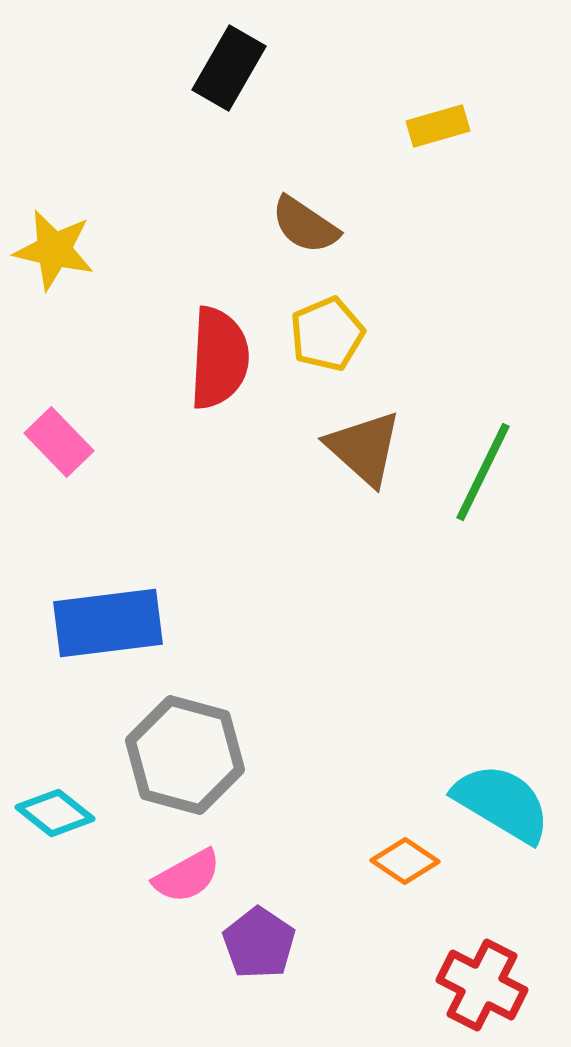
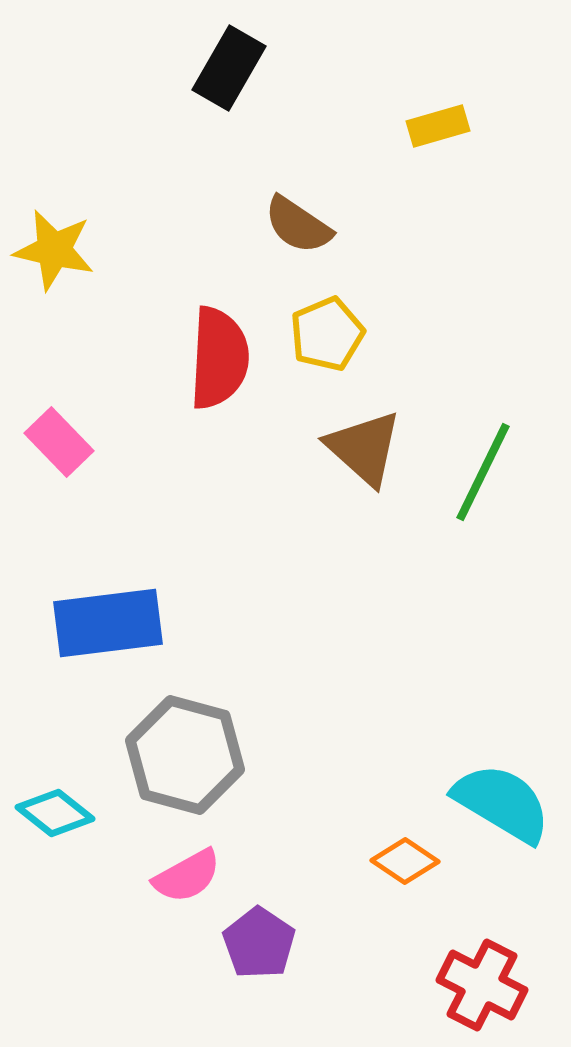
brown semicircle: moved 7 px left
